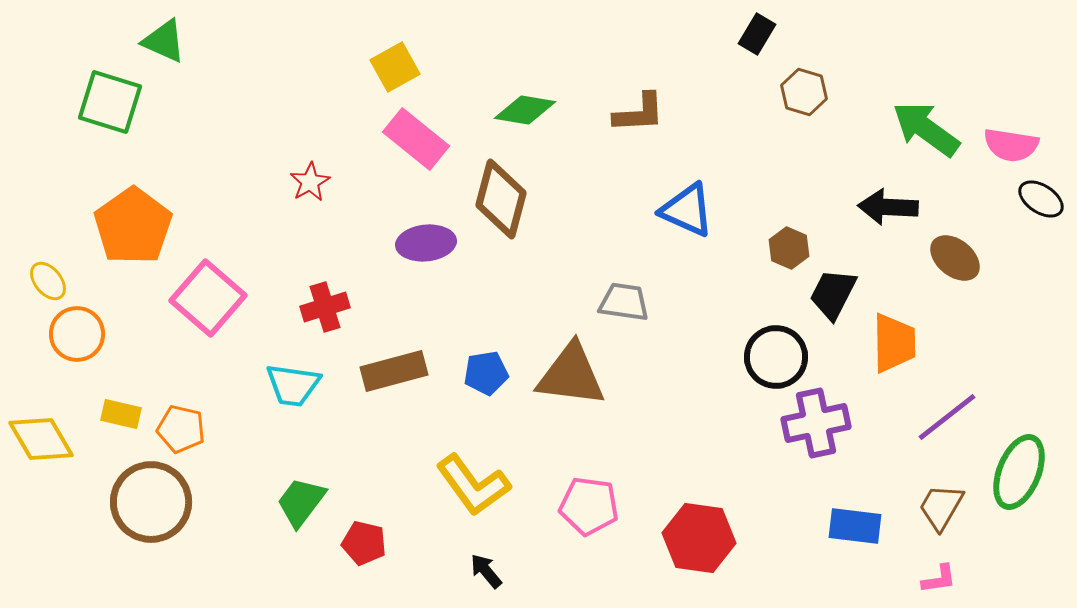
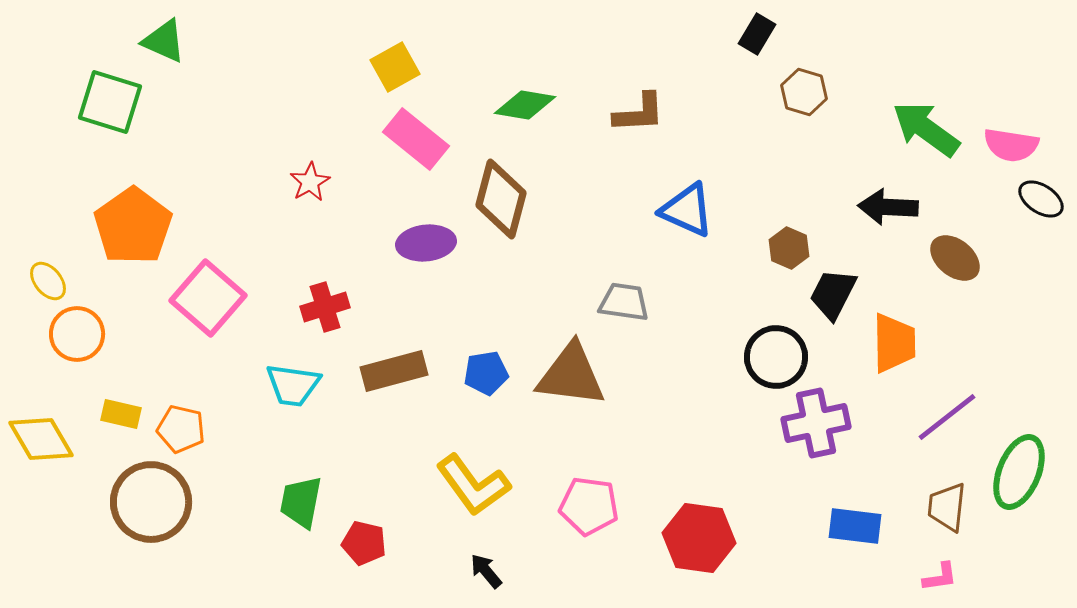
green diamond at (525, 110): moved 5 px up
green trapezoid at (301, 502): rotated 26 degrees counterclockwise
brown trapezoid at (941, 507): moved 6 px right; rotated 24 degrees counterclockwise
pink L-shape at (939, 579): moved 1 px right, 2 px up
